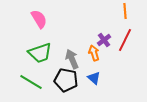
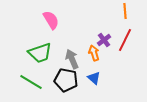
pink semicircle: moved 12 px right, 1 px down
